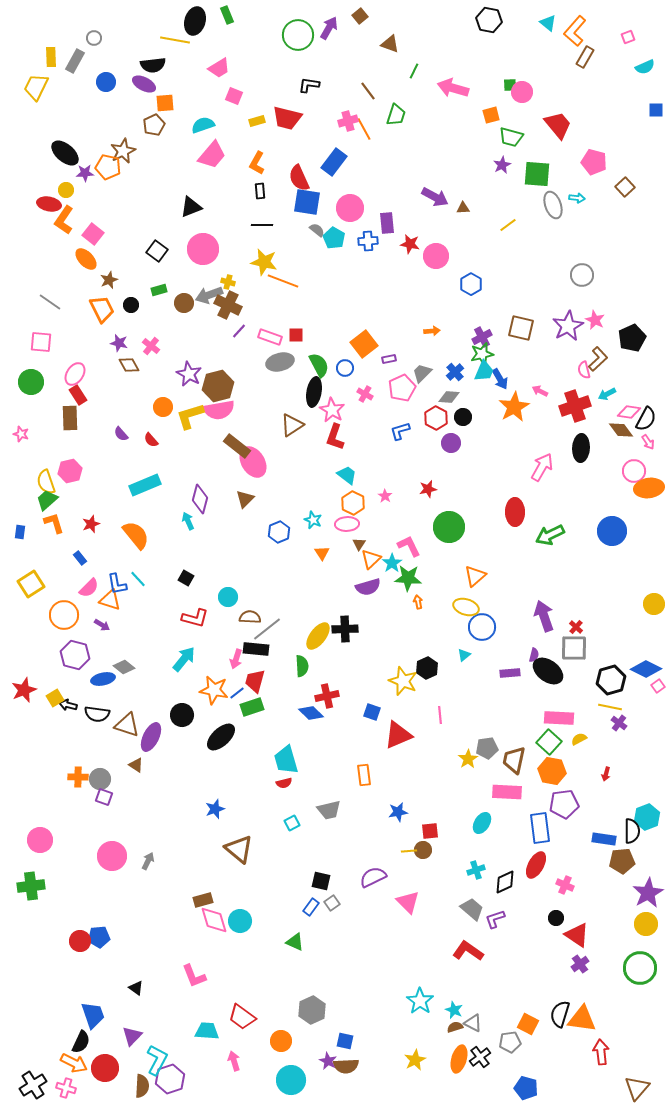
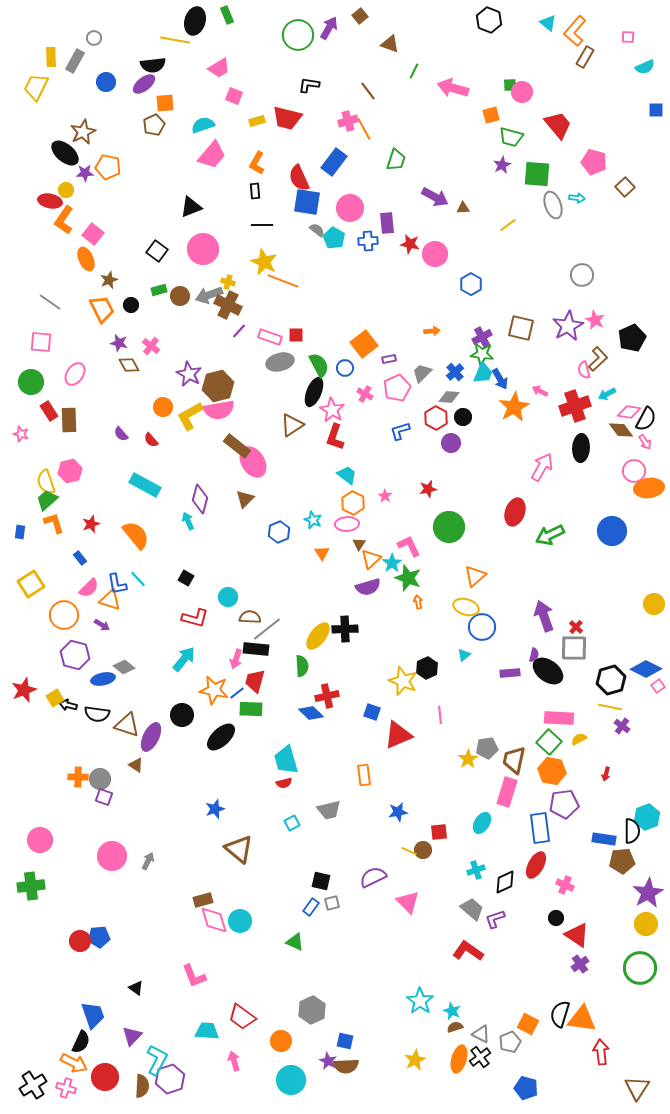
black hexagon at (489, 20): rotated 10 degrees clockwise
pink square at (628, 37): rotated 24 degrees clockwise
purple ellipse at (144, 84): rotated 65 degrees counterclockwise
green trapezoid at (396, 115): moved 45 px down
brown star at (123, 151): moved 40 px left, 19 px up
black rectangle at (260, 191): moved 5 px left
red ellipse at (49, 204): moved 1 px right, 3 px up
pink circle at (436, 256): moved 1 px left, 2 px up
orange ellipse at (86, 259): rotated 20 degrees clockwise
yellow star at (264, 262): rotated 12 degrees clockwise
brown circle at (184, 303): moved 4 px left, 7 px up
green star at (482, 354): rotated 20 degrees clockwise
cyan trapezoid at (484, 371): moved 1 px left, 2 px down
pink pentagon at (402, 388): moved 5 px left
black ellipse at (314, 392): rotated 12 degrees clockwise
red rectangle at (78, 395): moved 29 px left, 16 px down
yellow L-shape at (190, 416): rotated 12 degrees counterclockwise
brown rectangle at (70, 418): moved 1 px left, 2 px down
pink arrow at (648, 442): moved 3 px left
cyan rectangle at (145, 485): rotated 52 degrees clockwise
red ellipse at (515, 512): rotated 20 degrees clockwise
green star at (408, 578): rotated 16 degrees clockwise
green rectangle at (252, 707): moved 1 px left, 2 px down; rotated 20 degrees clockwise
purple cross at (619, 723): moved 3 px right, 3 px down
pink rectangle at (507, 792): rotated 76 degrees counterclockwise
red square at (430, 831): moved 9 px right, 1 px down
yellow line at (409, 851): rotated 28 degrees clockwise
gray square at (332, 903): rotated 21 degrees clockwise
cyan star at (454, 1010): moved 2 px left, 1 px down
gray triangle at (473, 1023): moved 8 px right, 11 px down
gray pentagon at (510, 1042): rotated 15 degrees counterclockwise
red circle at (105, 1068): moved 9 px down
brown triangle at (637, 1088): rotated 8 degrees counterclockwise
